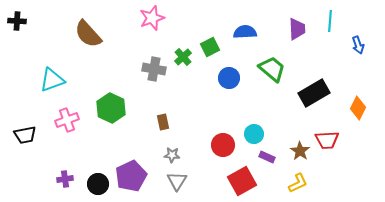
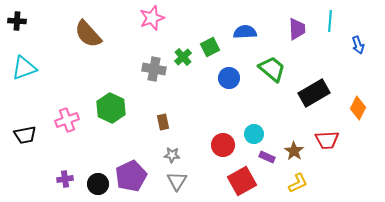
cyan triangle: moved 28 px left, 12 px up
brown star: moved 6 px left
